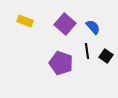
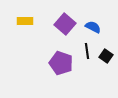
yellow rectangle: rotated 21 degrees counterclockwise
blue semicircle: rotated 21 degrees counterclockwise
